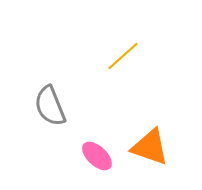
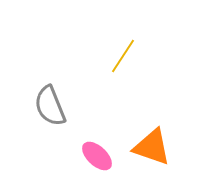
yellow line: rotated 15 degrees counterclockwise
orange triangle: moved 2 px right
